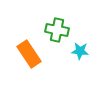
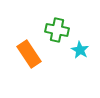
cyan star: moved 1 px up; rotated 24 degrees clockwise
